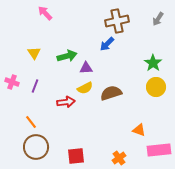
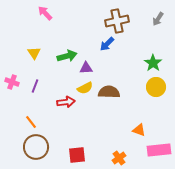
brown semicircle: moved 2 px left, 1 px up; rotated 20 degrees clockwise
red square: moved 1 px right, 1 px up
